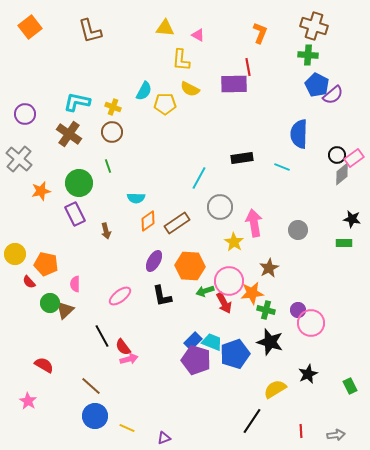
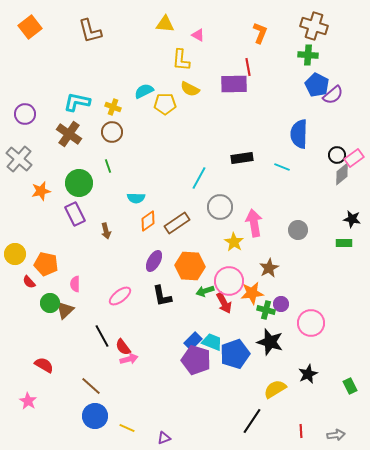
yellow triangle at (165, 28): moved 4 px up
cyan semicircle at (144, 91): rotated 144 degrees counterclockwise
purple circle at (298, 310): moved 17 px left, 6 px up
